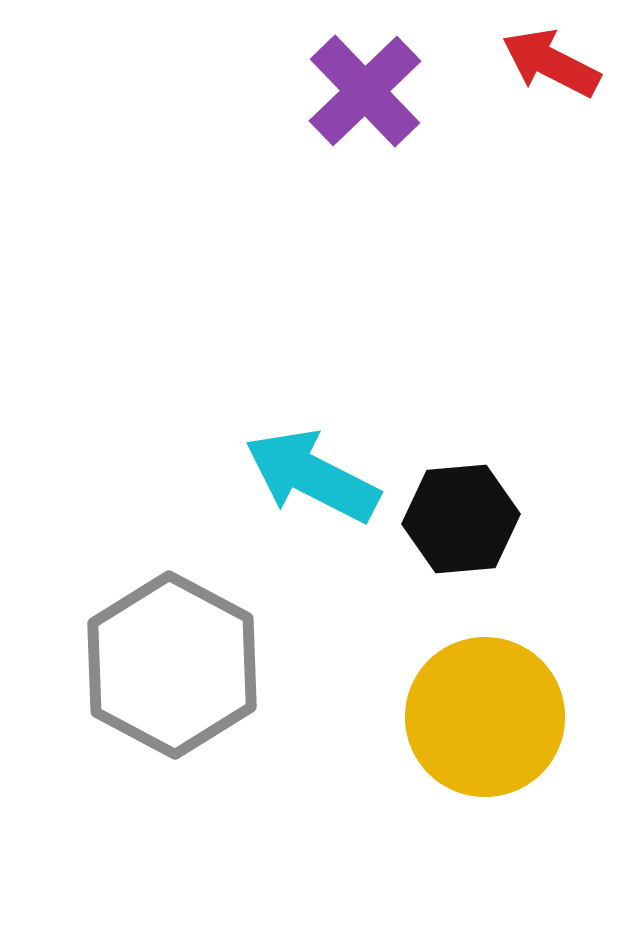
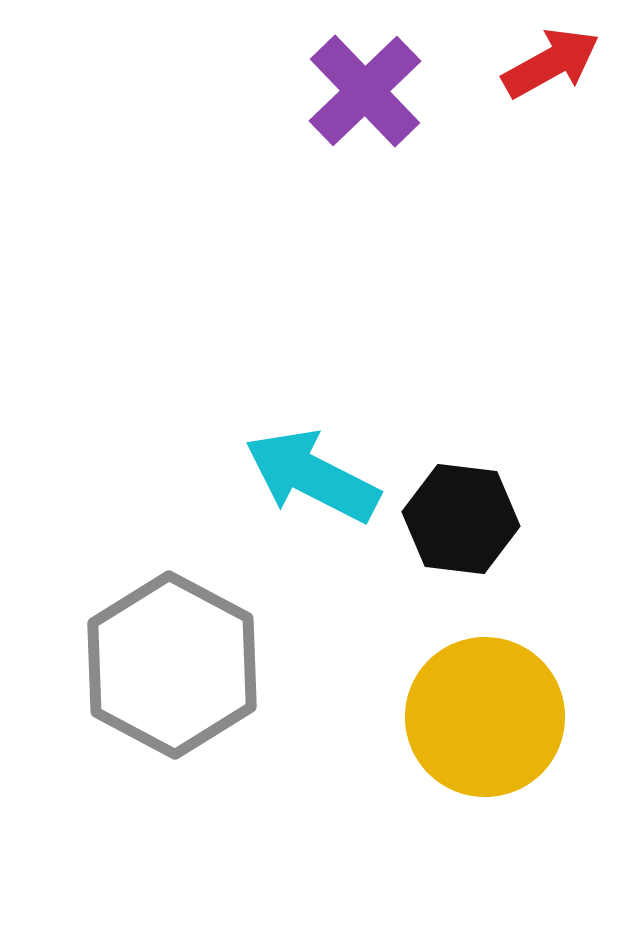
red arrow: rotated 124 degrees clockwise
black hexagon: rotated 12 degrees clockwise
